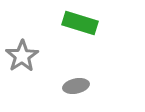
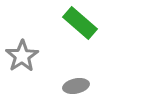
green rectangle: rotated 24 degrees clockwise
